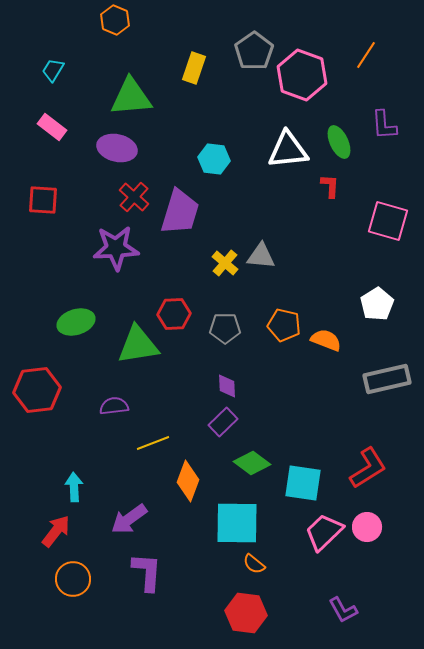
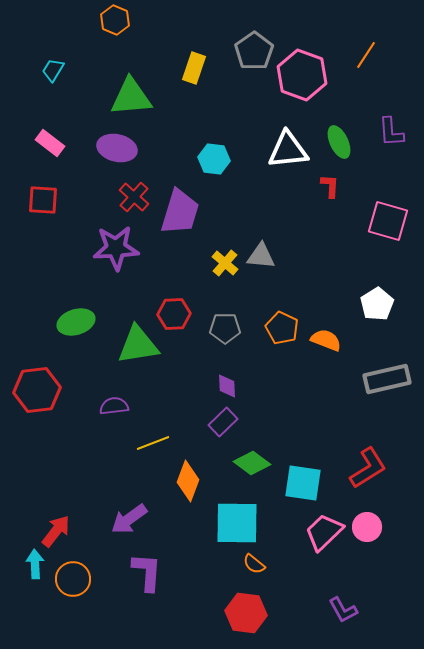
purple L-shape at (384, 125): moved 7 px right, 7 px down
pink rectangle at (52, 127): moved 2 px left, 16 px down
orange pentagon at (284, 325): moved 2 px left, 3 px down; rotated 12 degrees clockwise
cyan arrow at (74, 487): moved 39 px left, 77 px down
